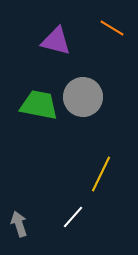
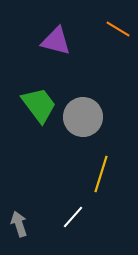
orange line: moved 6 px right, 1 px down
gray circle: moved 20 px down
green trapezoid: rotated 42 degrees clockwise
yellow line: rotated 9 degrees counterclockwise
